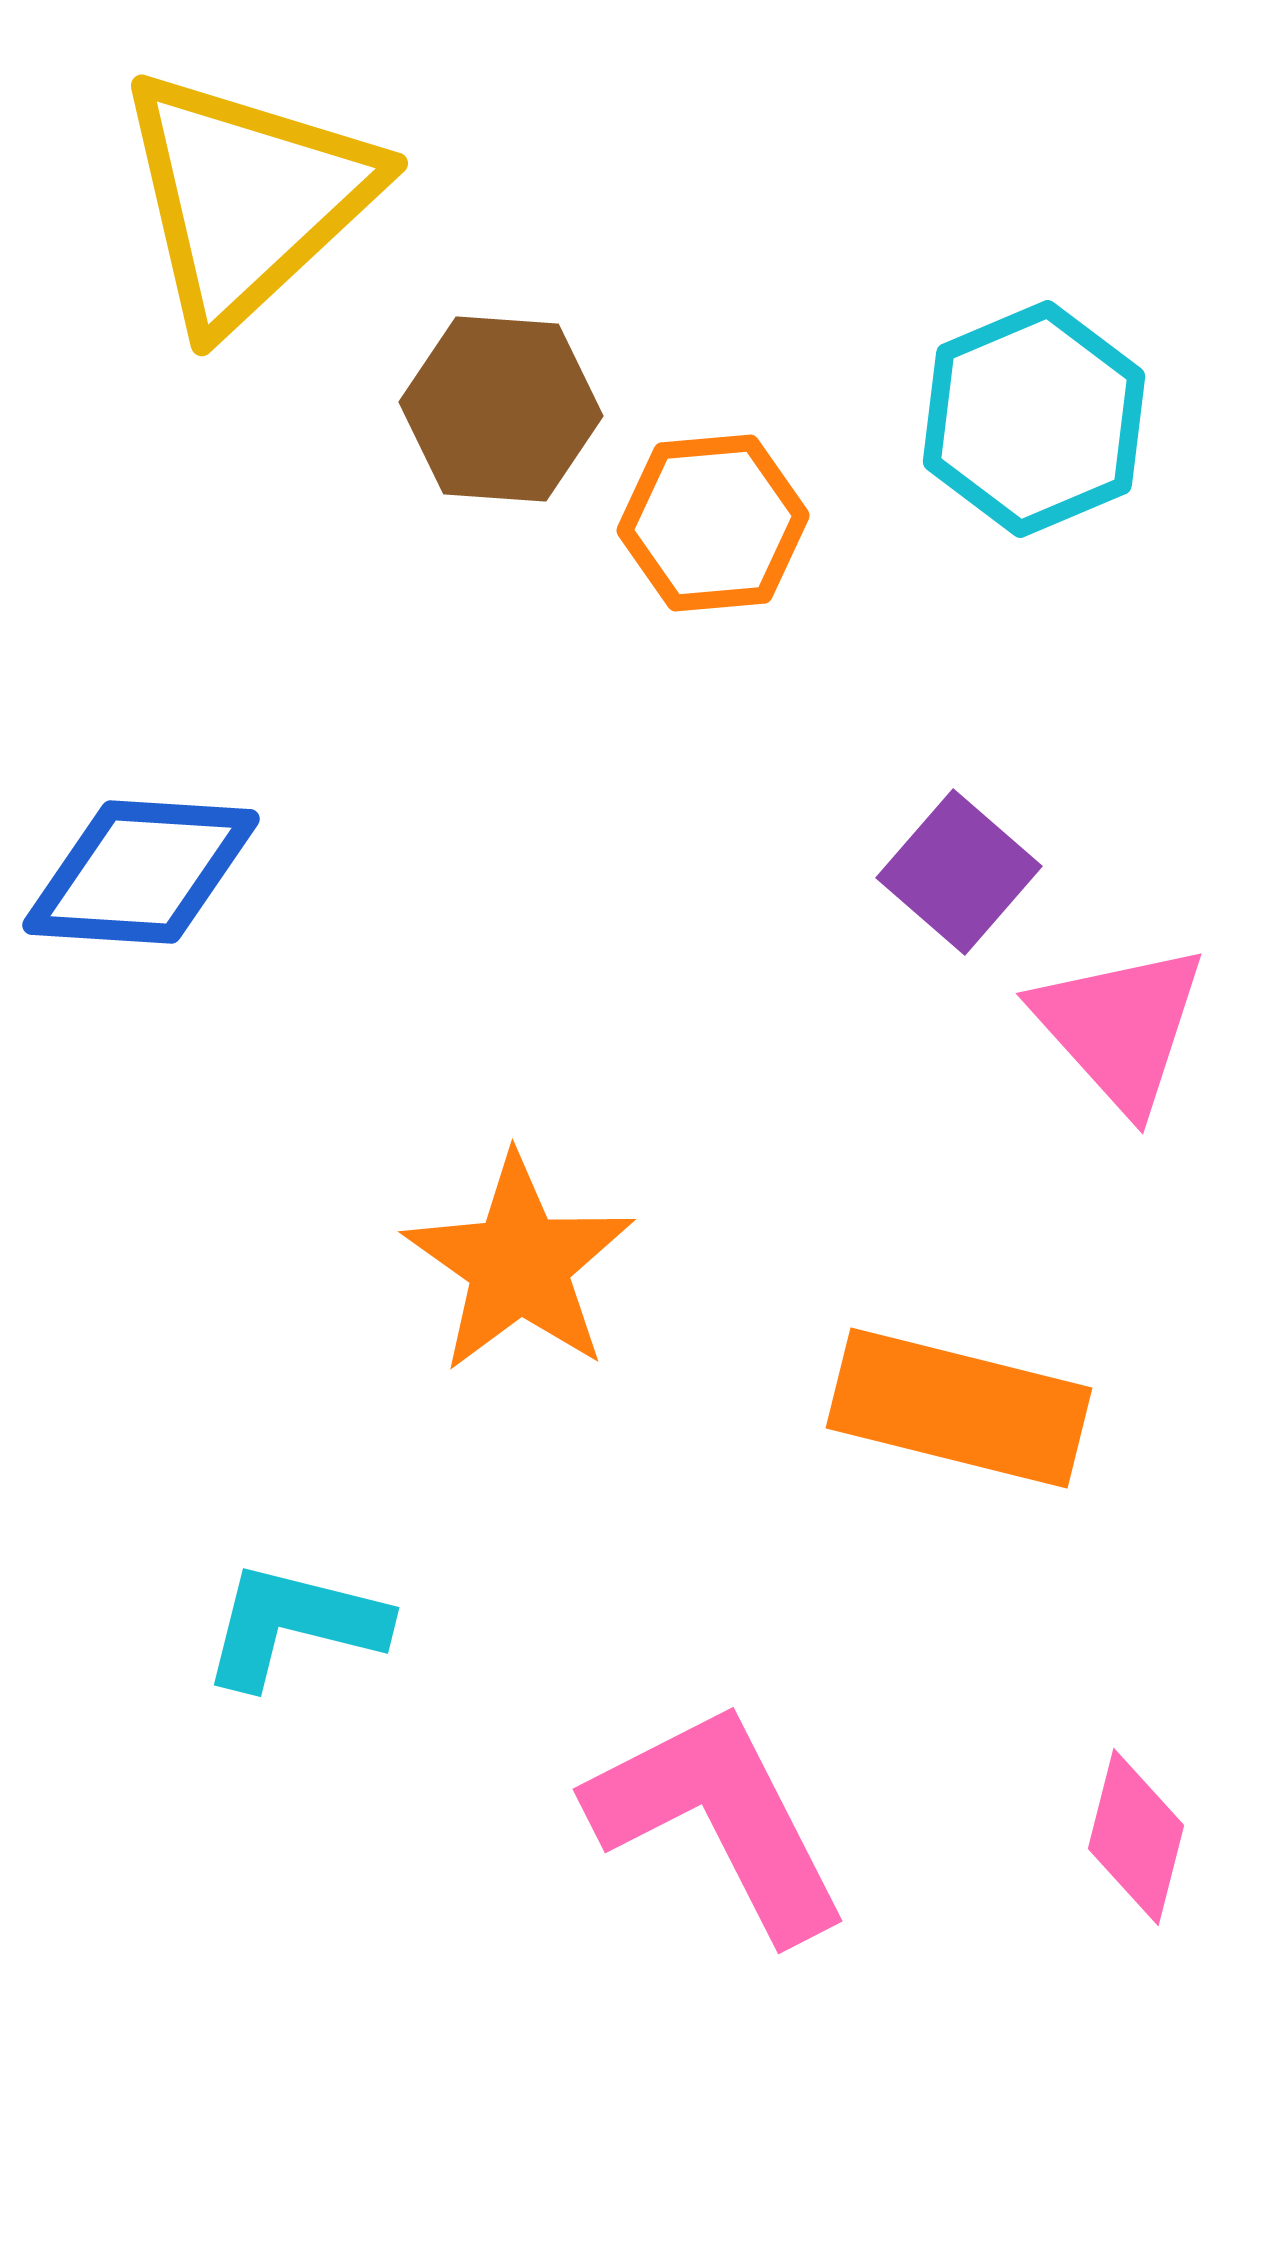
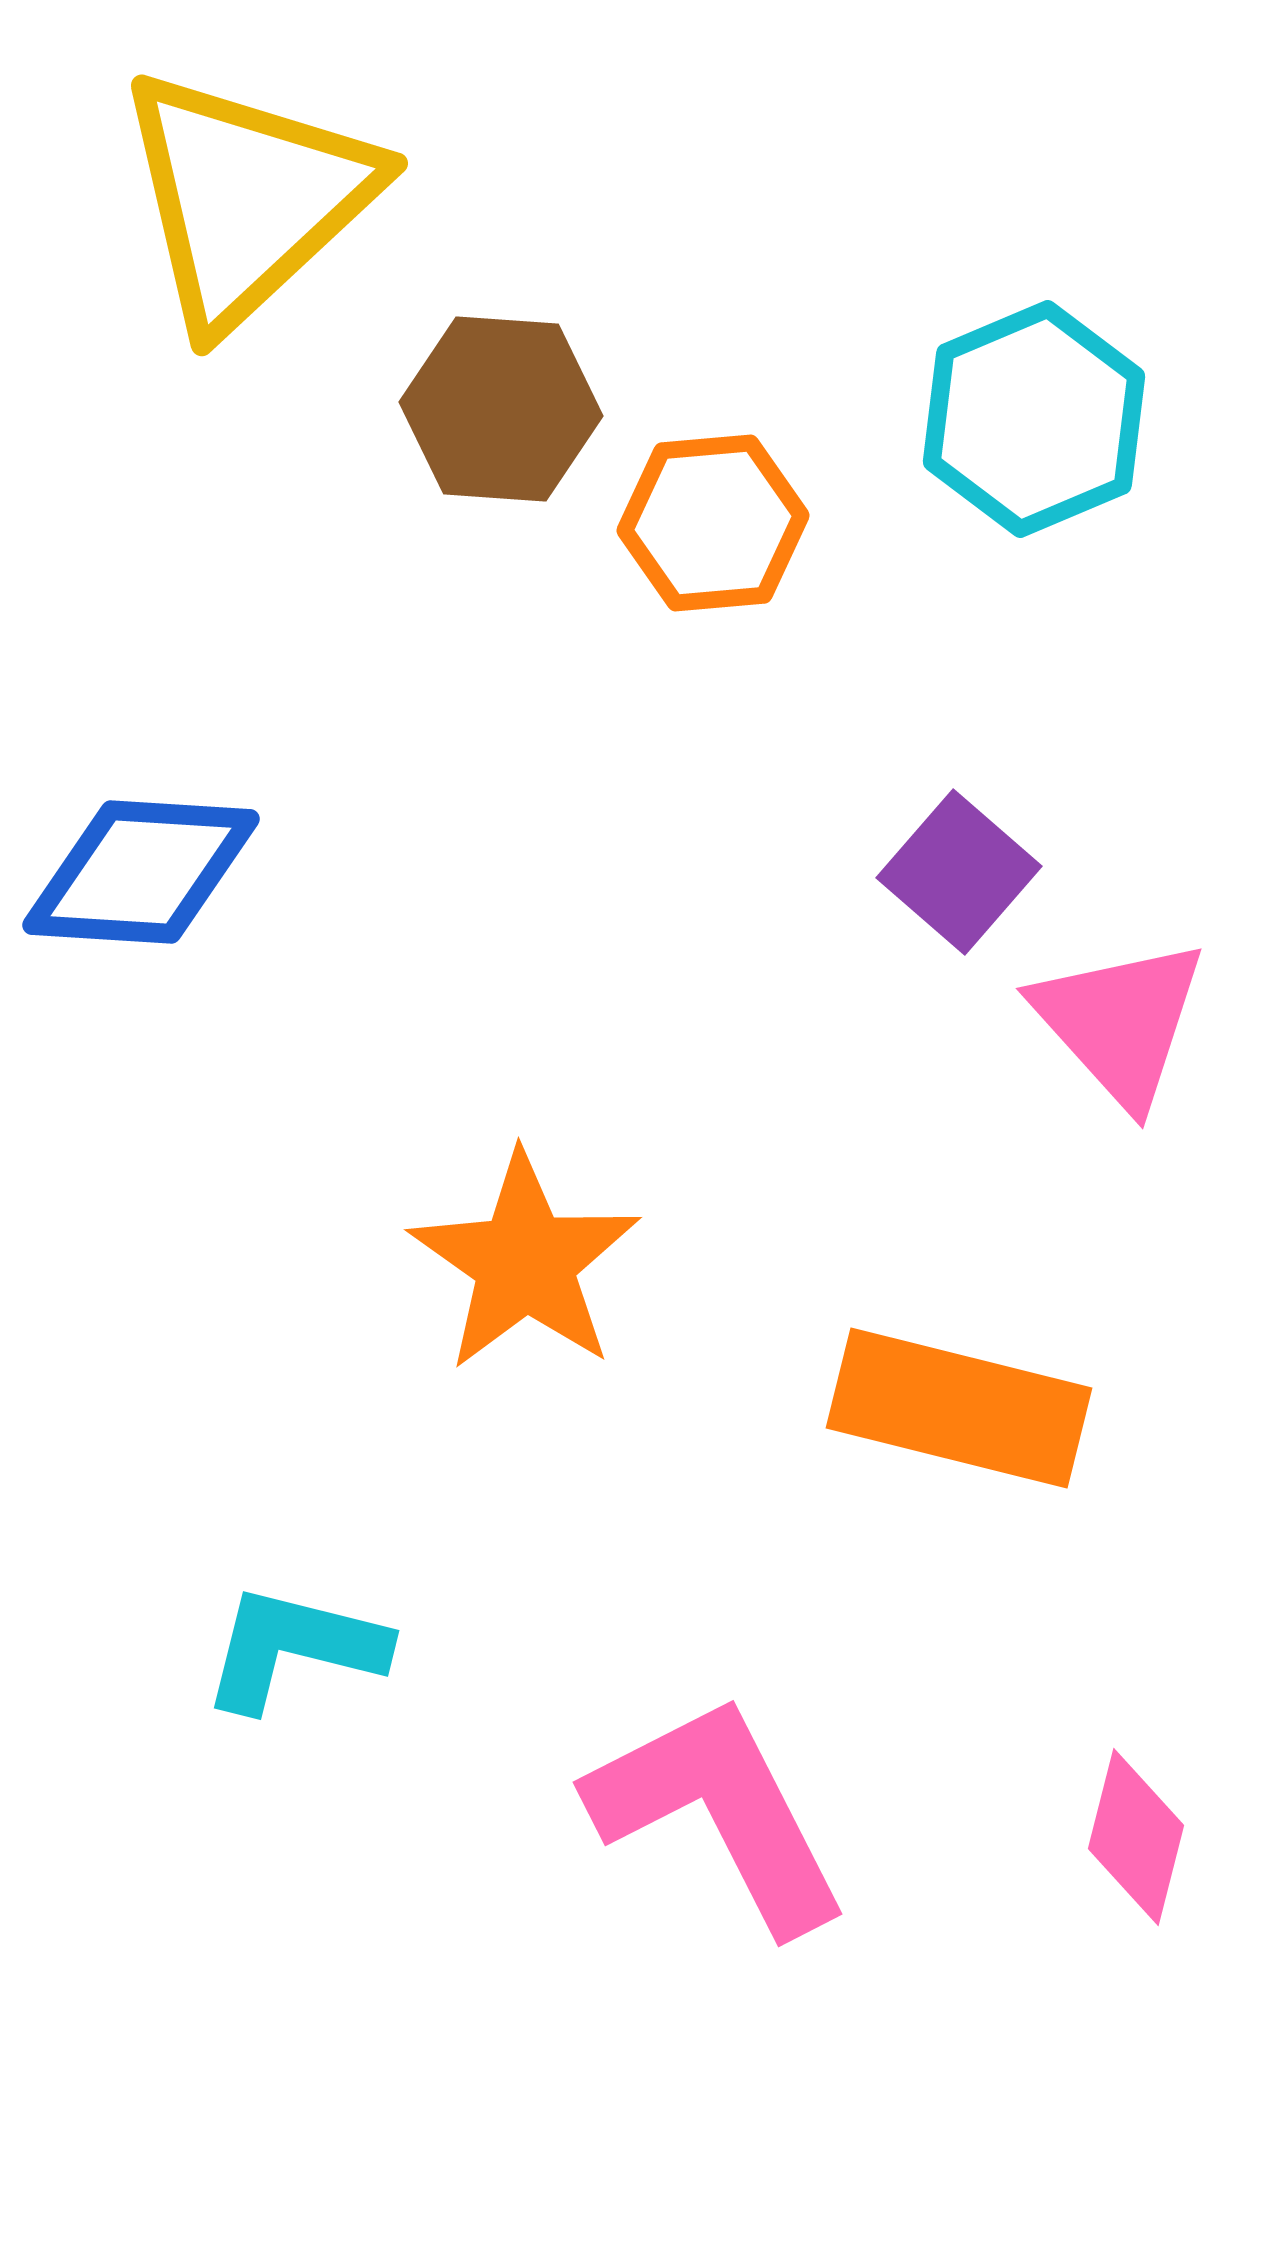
pink triangle: moved 5 px up
orange star: moved 6 px right, 2 px up
cyan L-shape: moved 23 px down
pink L-shape: moved 7 px up
